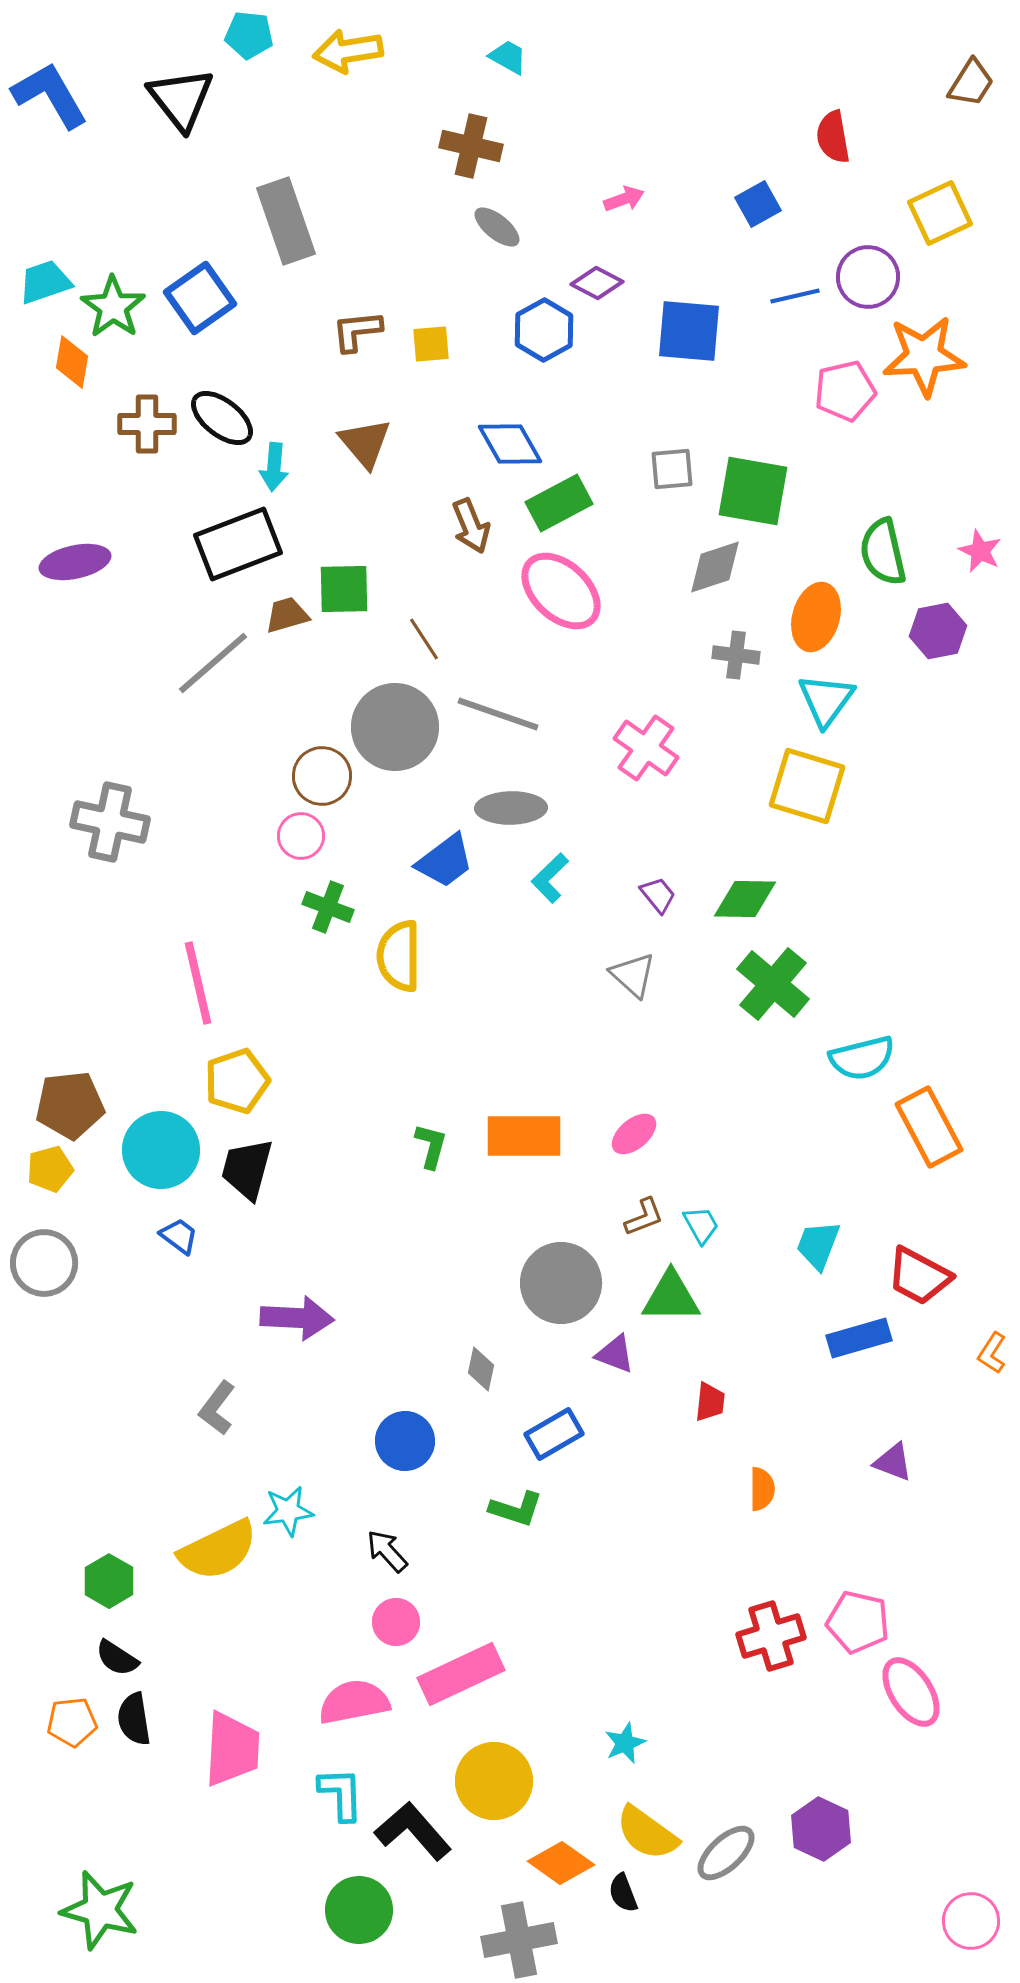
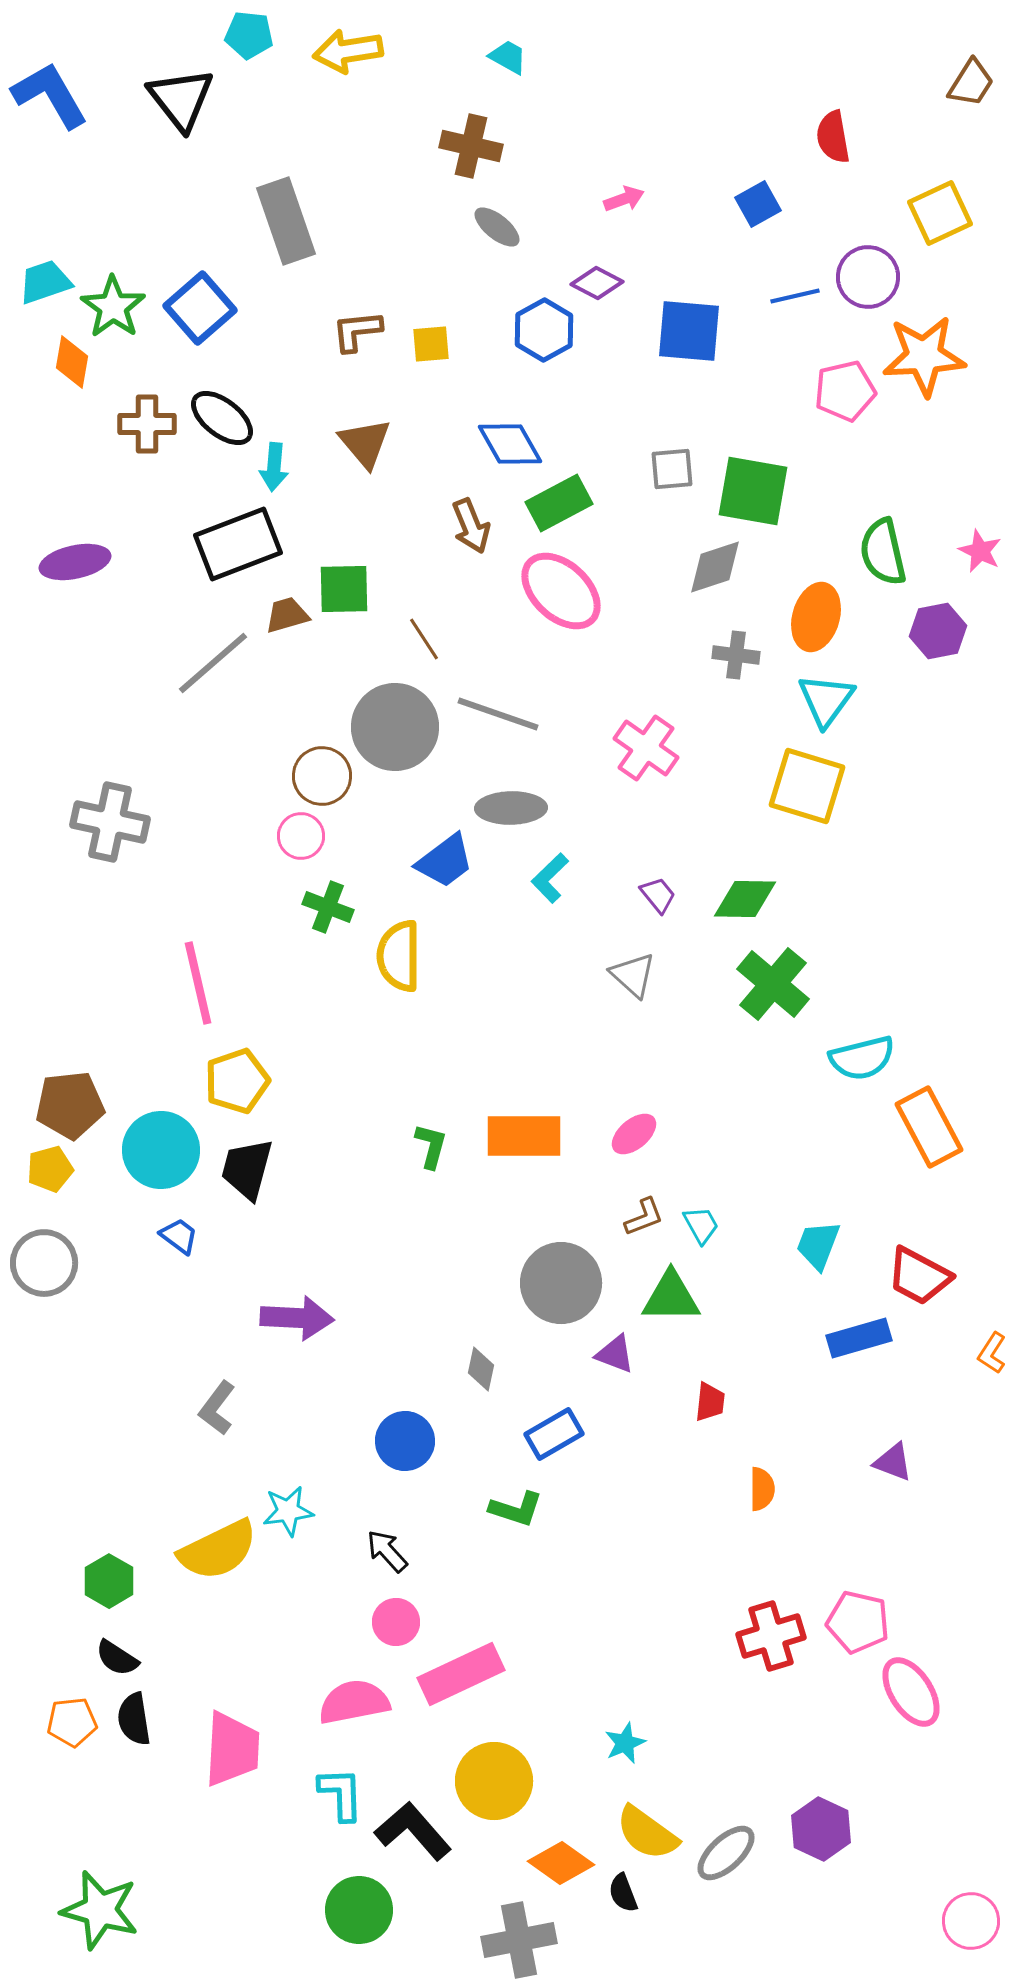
blue square at (200, 298): moved 10 px down; rotated 6 degrees counterclockwise
